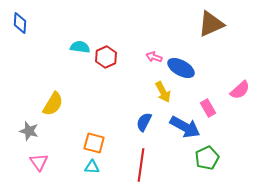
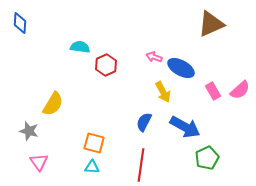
red hexagon: moved 8 px down
pink rectangle: moved 5 px right, 17 px up
